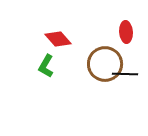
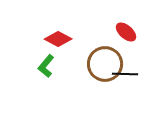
red ellipse: rotated 45 degrees counterclockwise
red diamond: rotated 20 degrees counterclockwise
green L-shape: rotated 10 degrees clockwise
